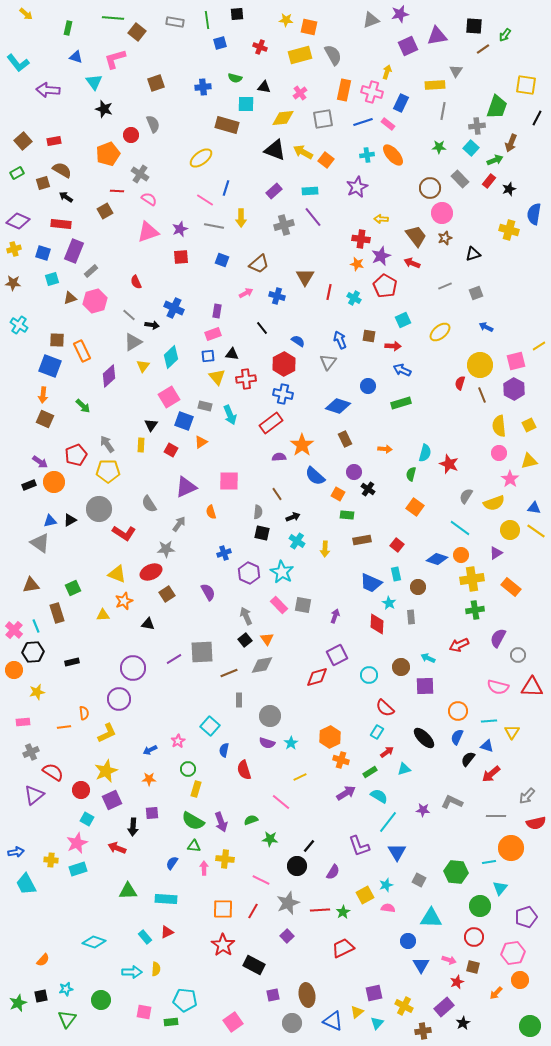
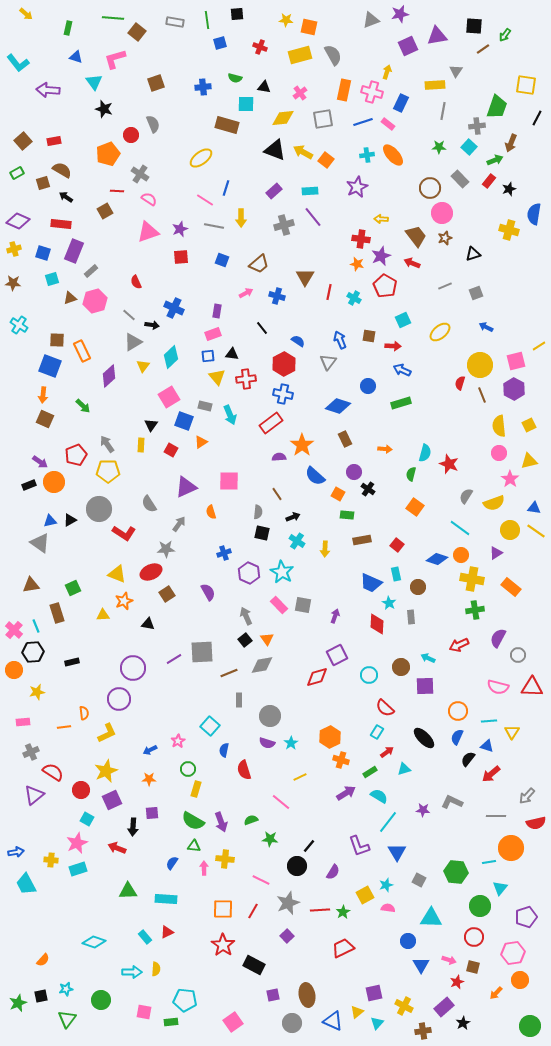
cyan square at (471, 148): moved 2 px left, 1 px up
yellow cross at (472, 579): rotated 20 degrees clockwise
